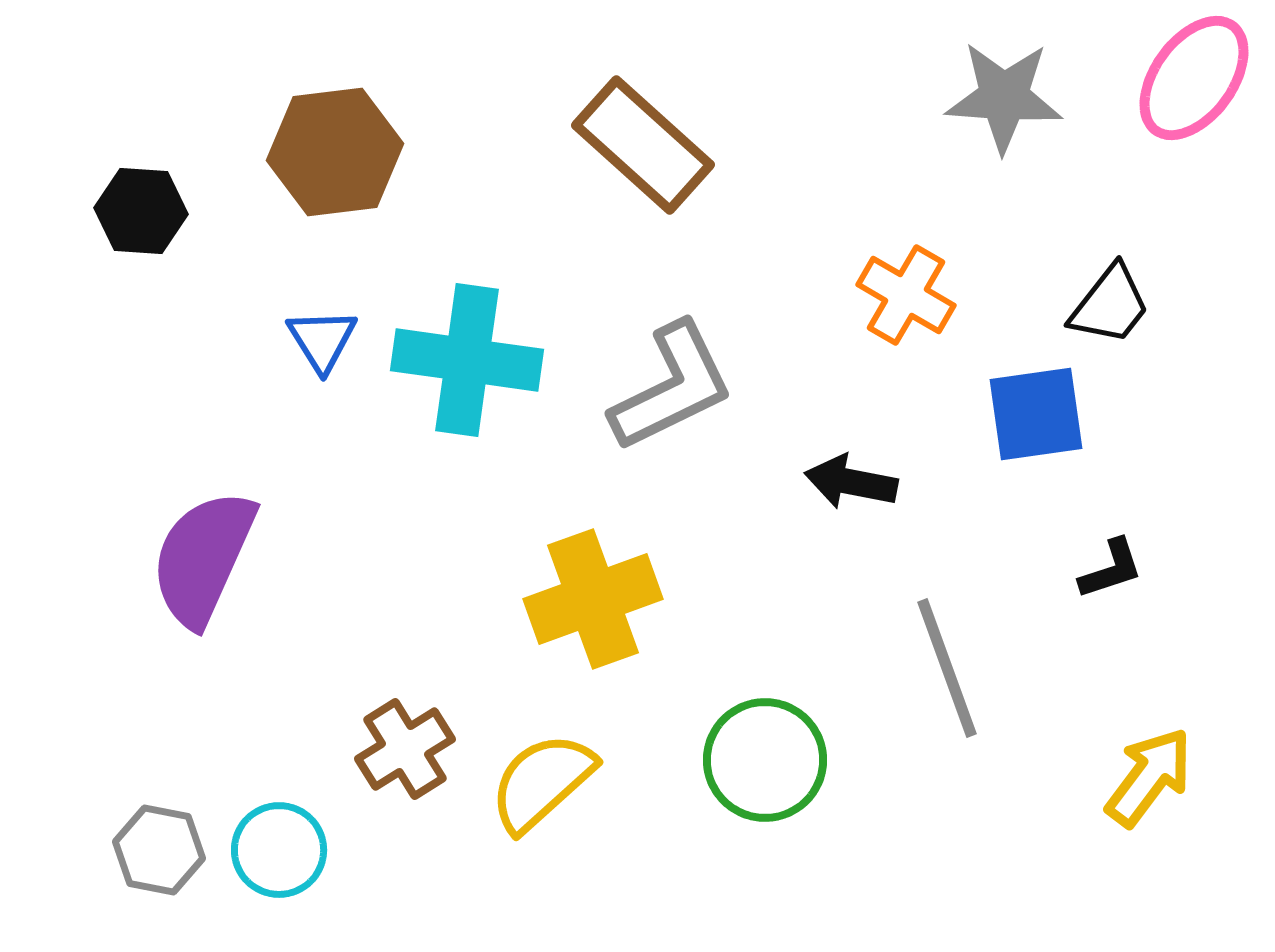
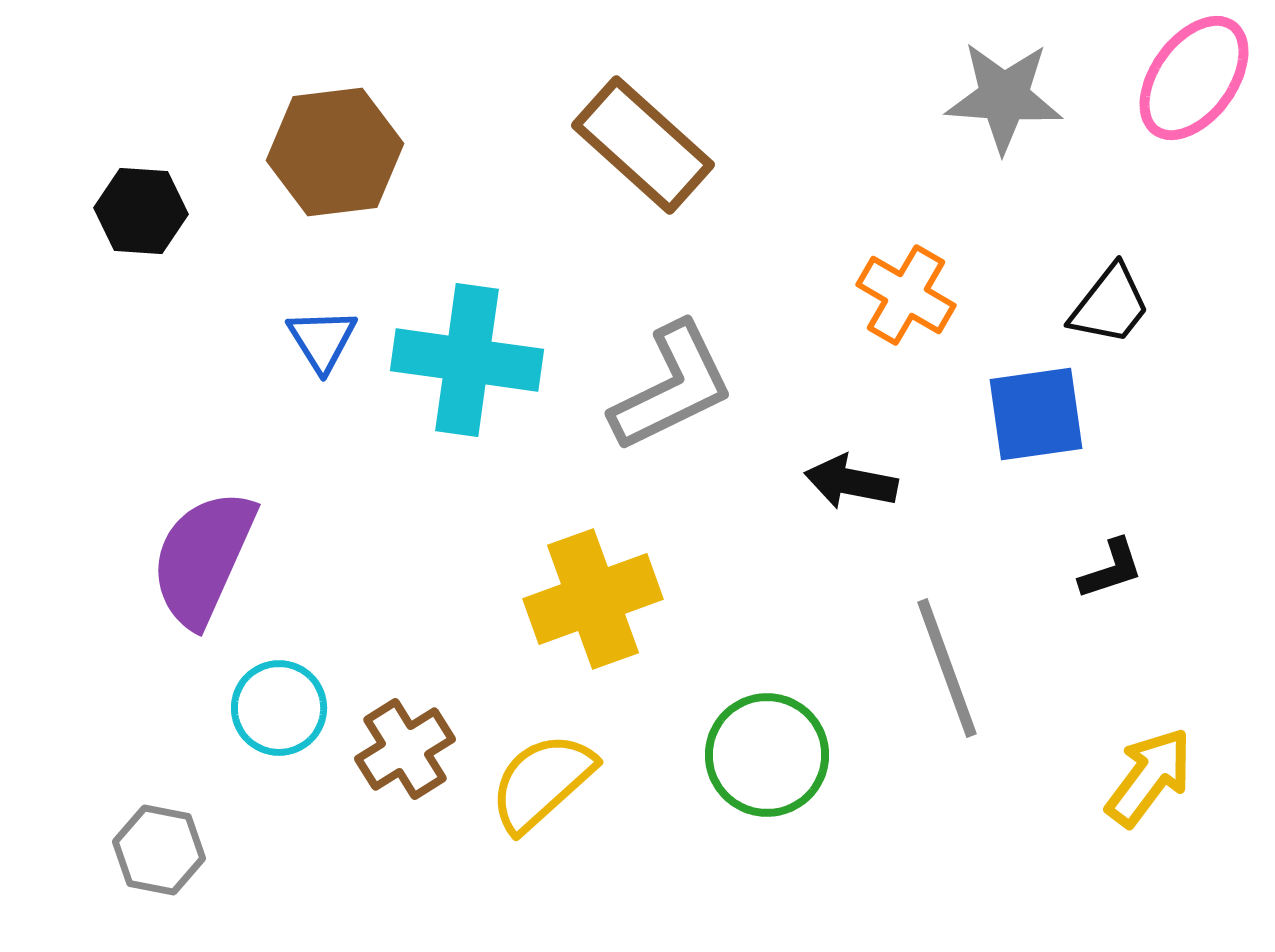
green circle: moved 2 px right, 5 px up
cyan circle: moved 142 px up
